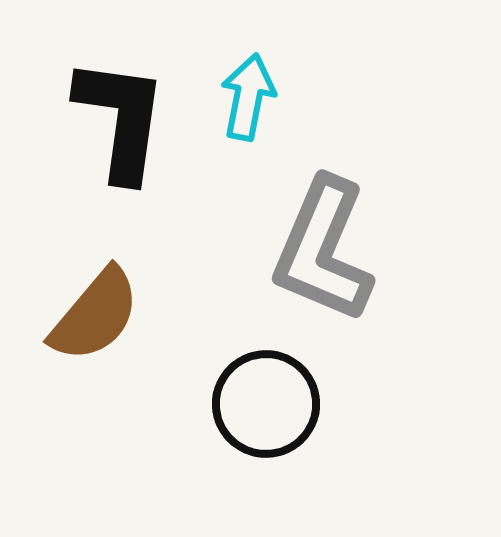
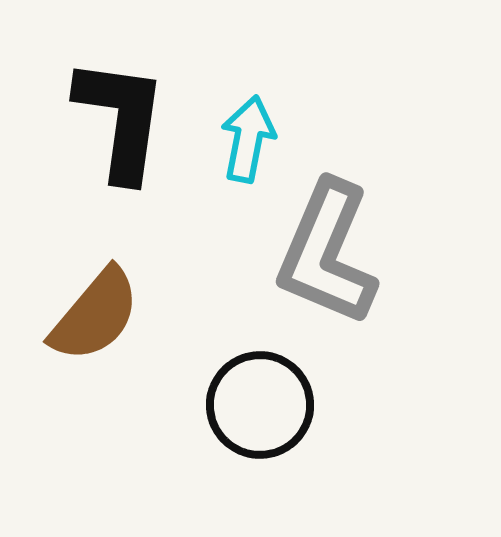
cyan arrow: moved 42 px down
gray L-shape: moved 4 px right, 3 px down
black circle: moved 6 px left, 1 px down
